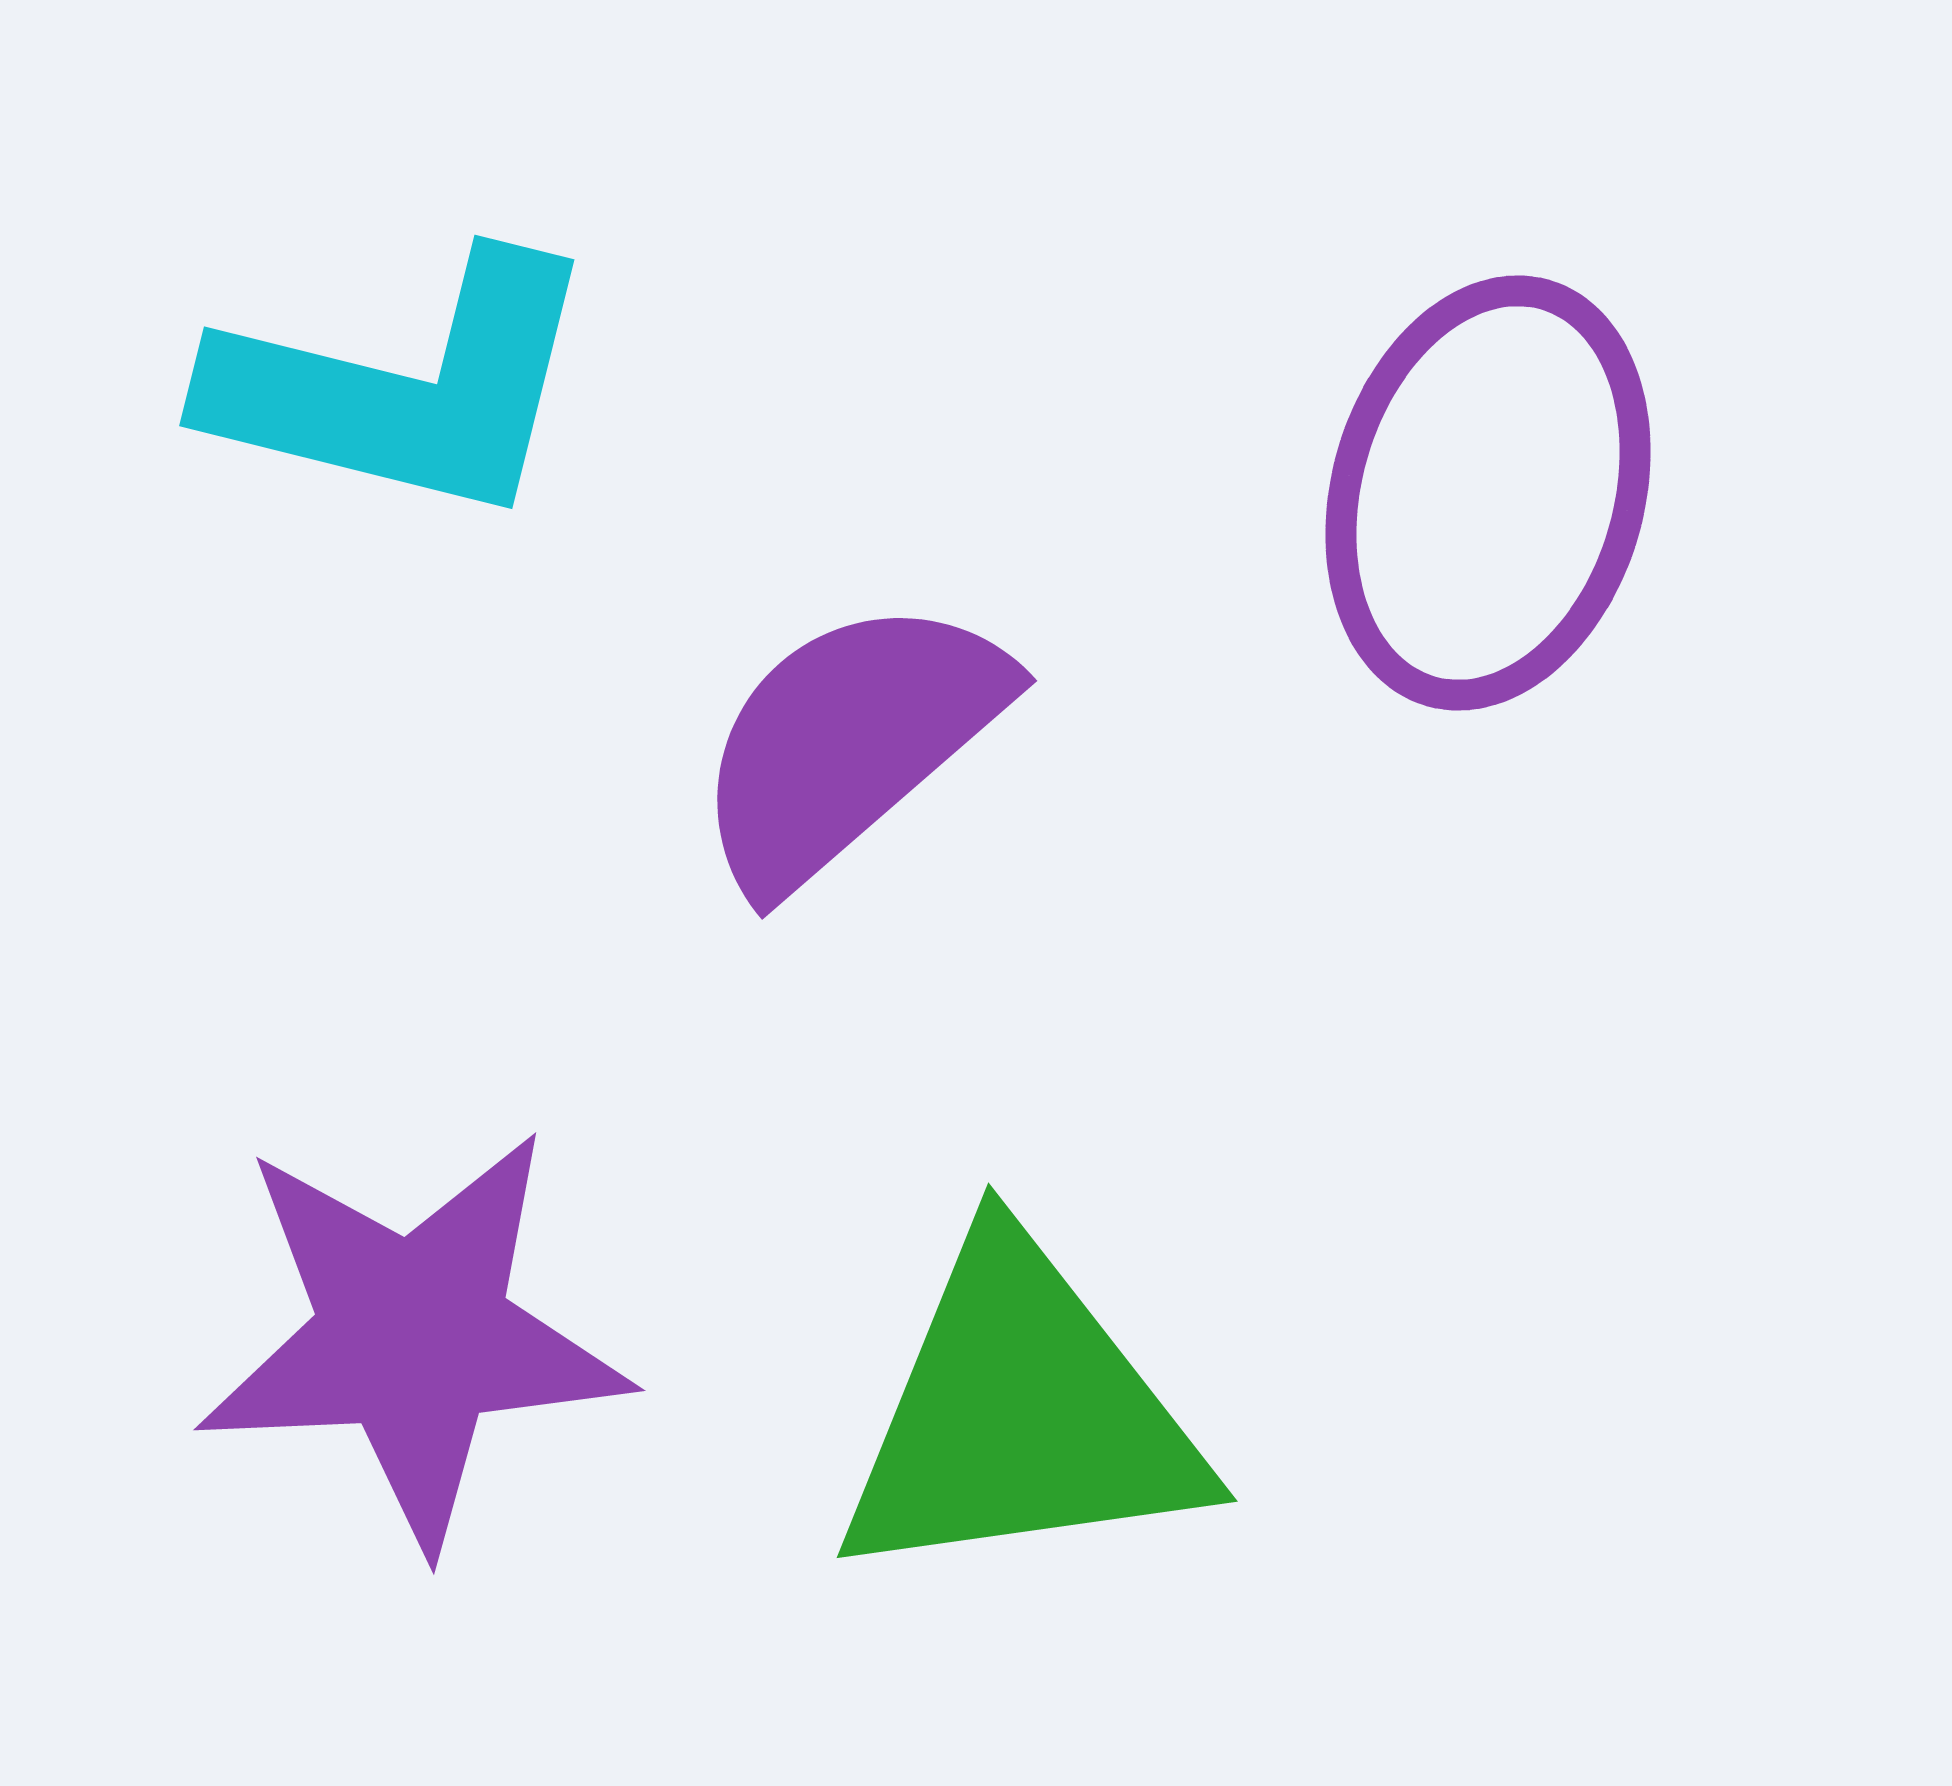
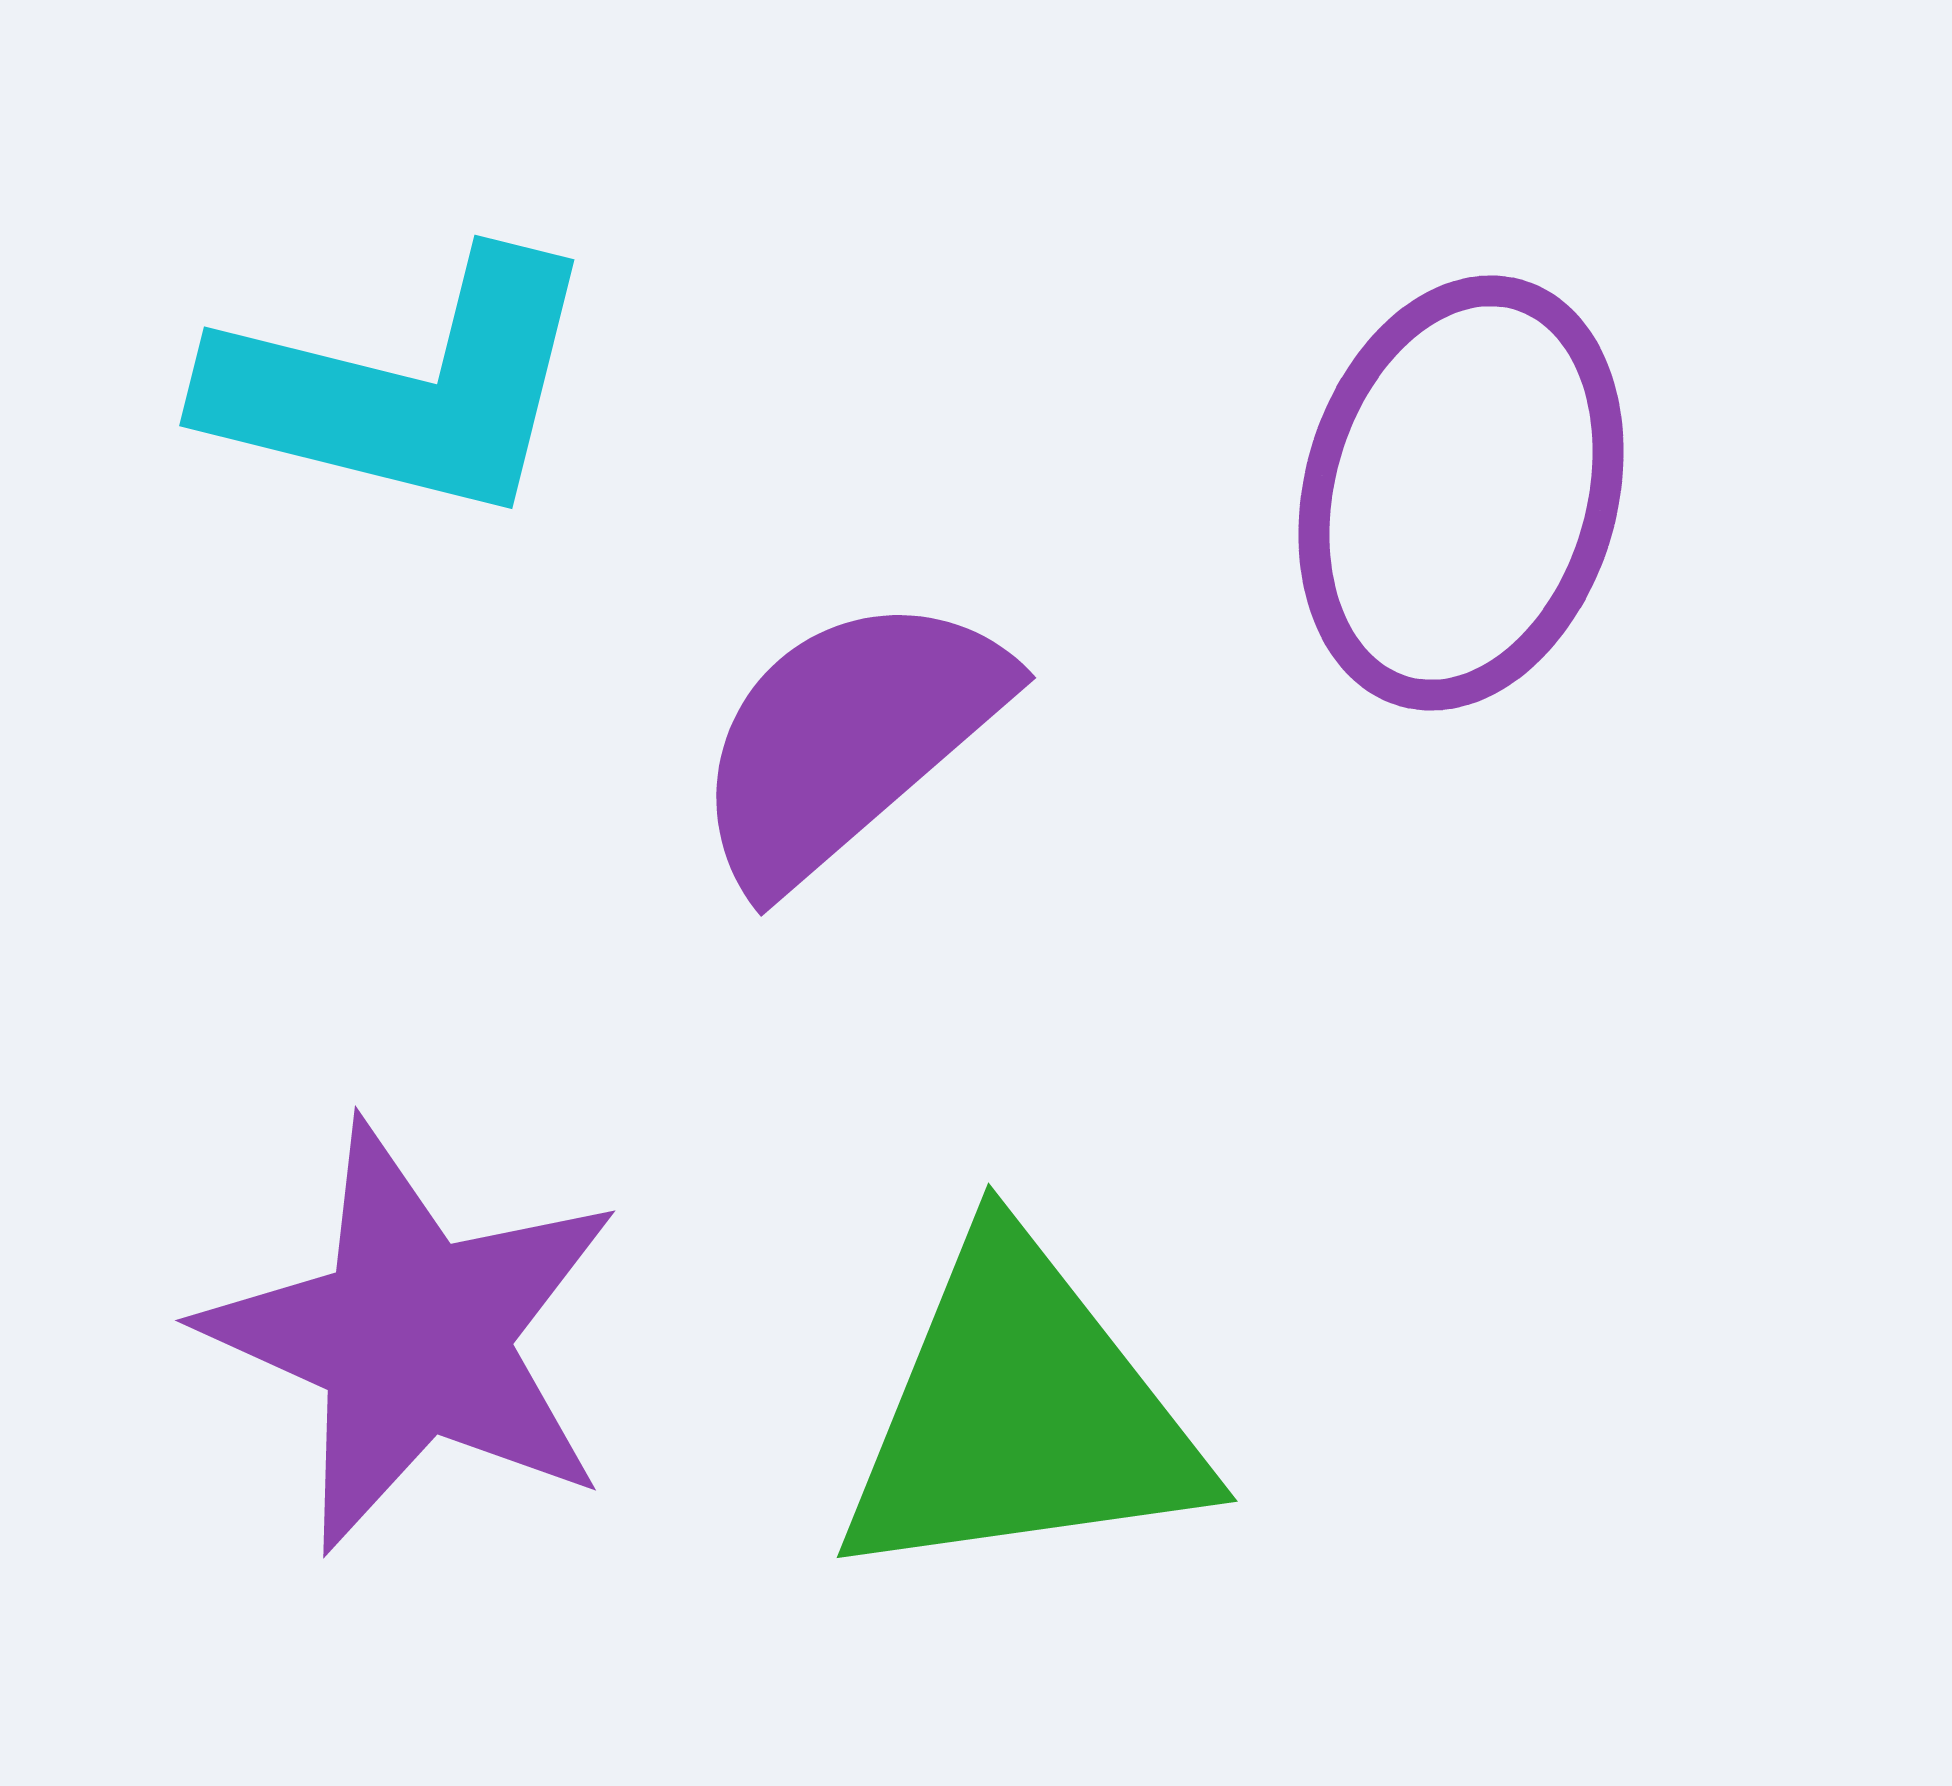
purple ellipse: moved 27 px left
purple semicircle: moved 1 px left, 3 px up
purple star: rotated 27 degrees clockwise
